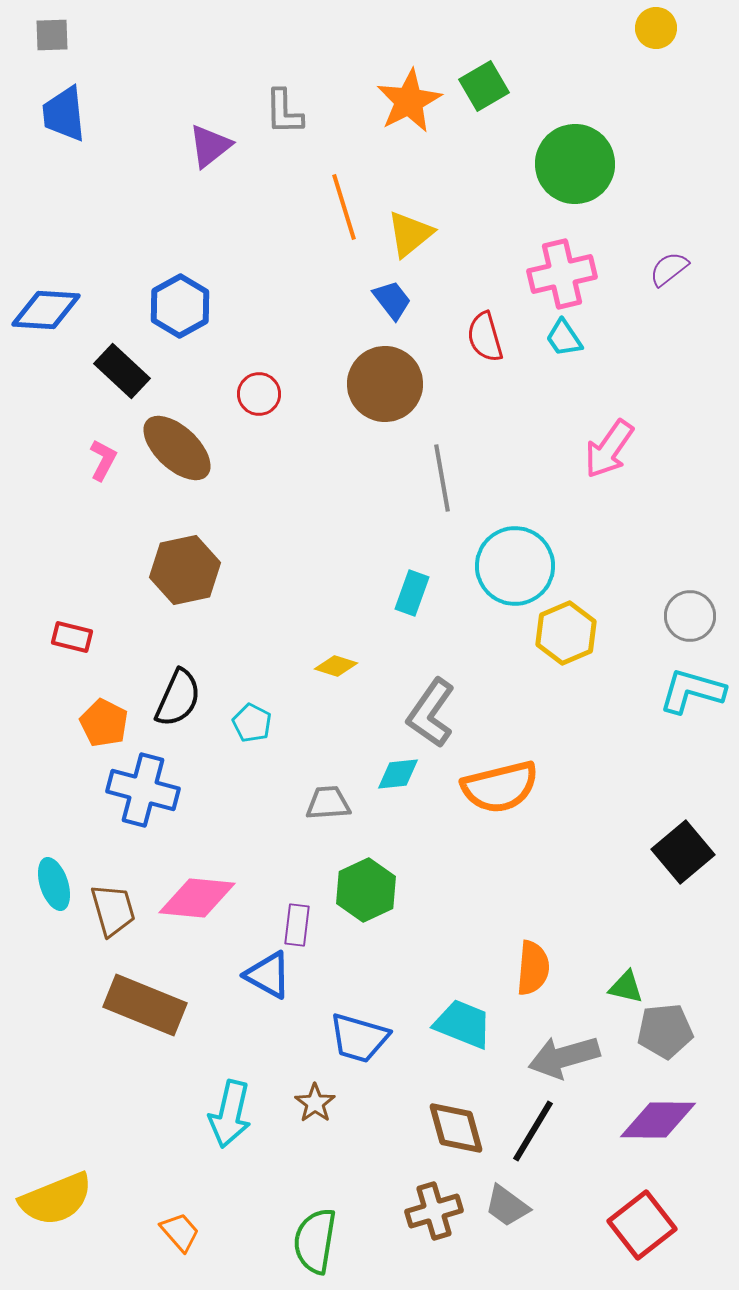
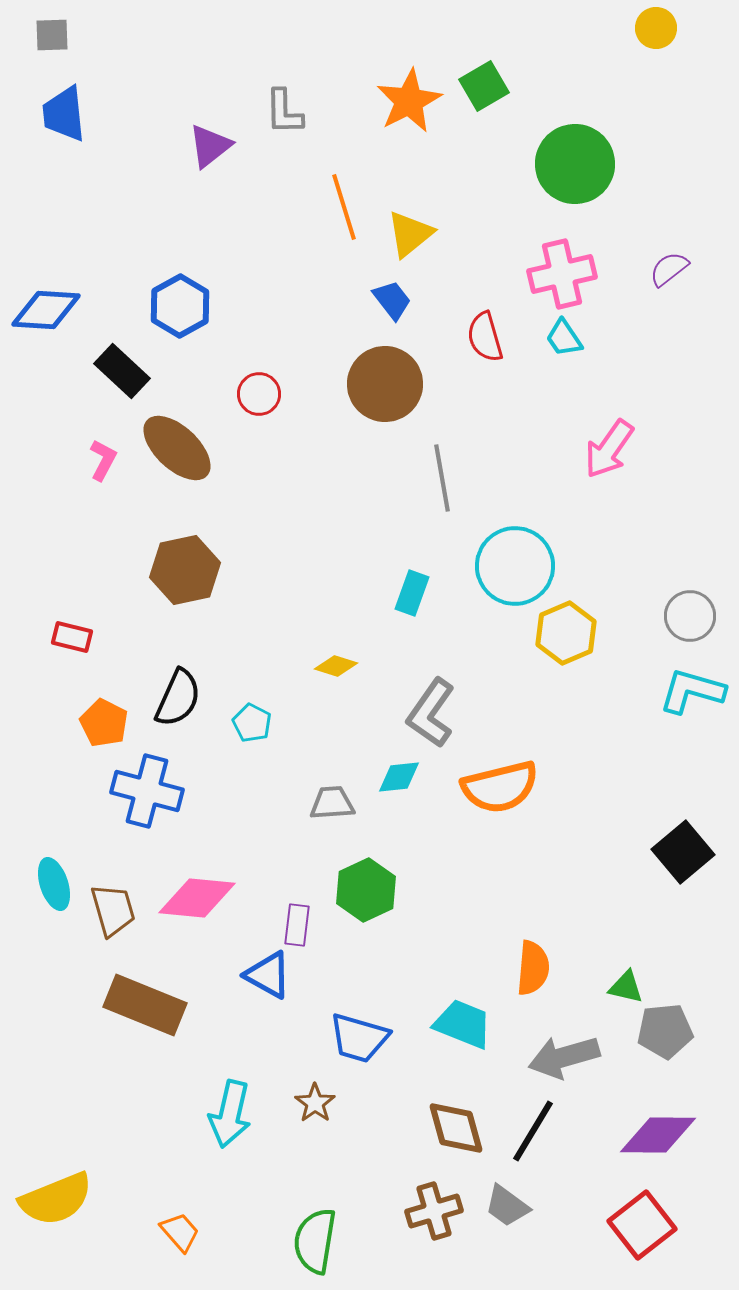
cyan diamond at (398, 774): moved 1 px right, 3 px down
blue cross at (143, 790): moved 4 px right, 1 px down
gray trapezoid at (328, 803): moved 4 px right
purple diamond at (658, 1120): moved 15 px down
